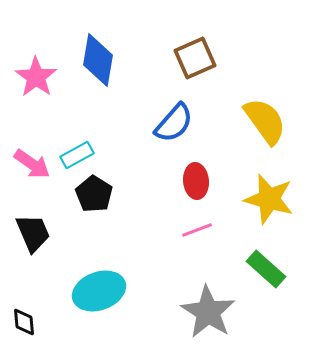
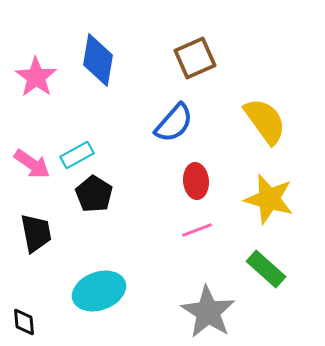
black trapezoid: moved 3 px right; rotated 12 degrees clockwise
